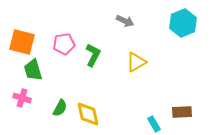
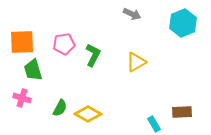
gray arrow: moved 7 px right, 7 px up
orange square: rotated 16 degrees counterclockwise
yellow diamond: rotated 48 degrees counterclockwise
